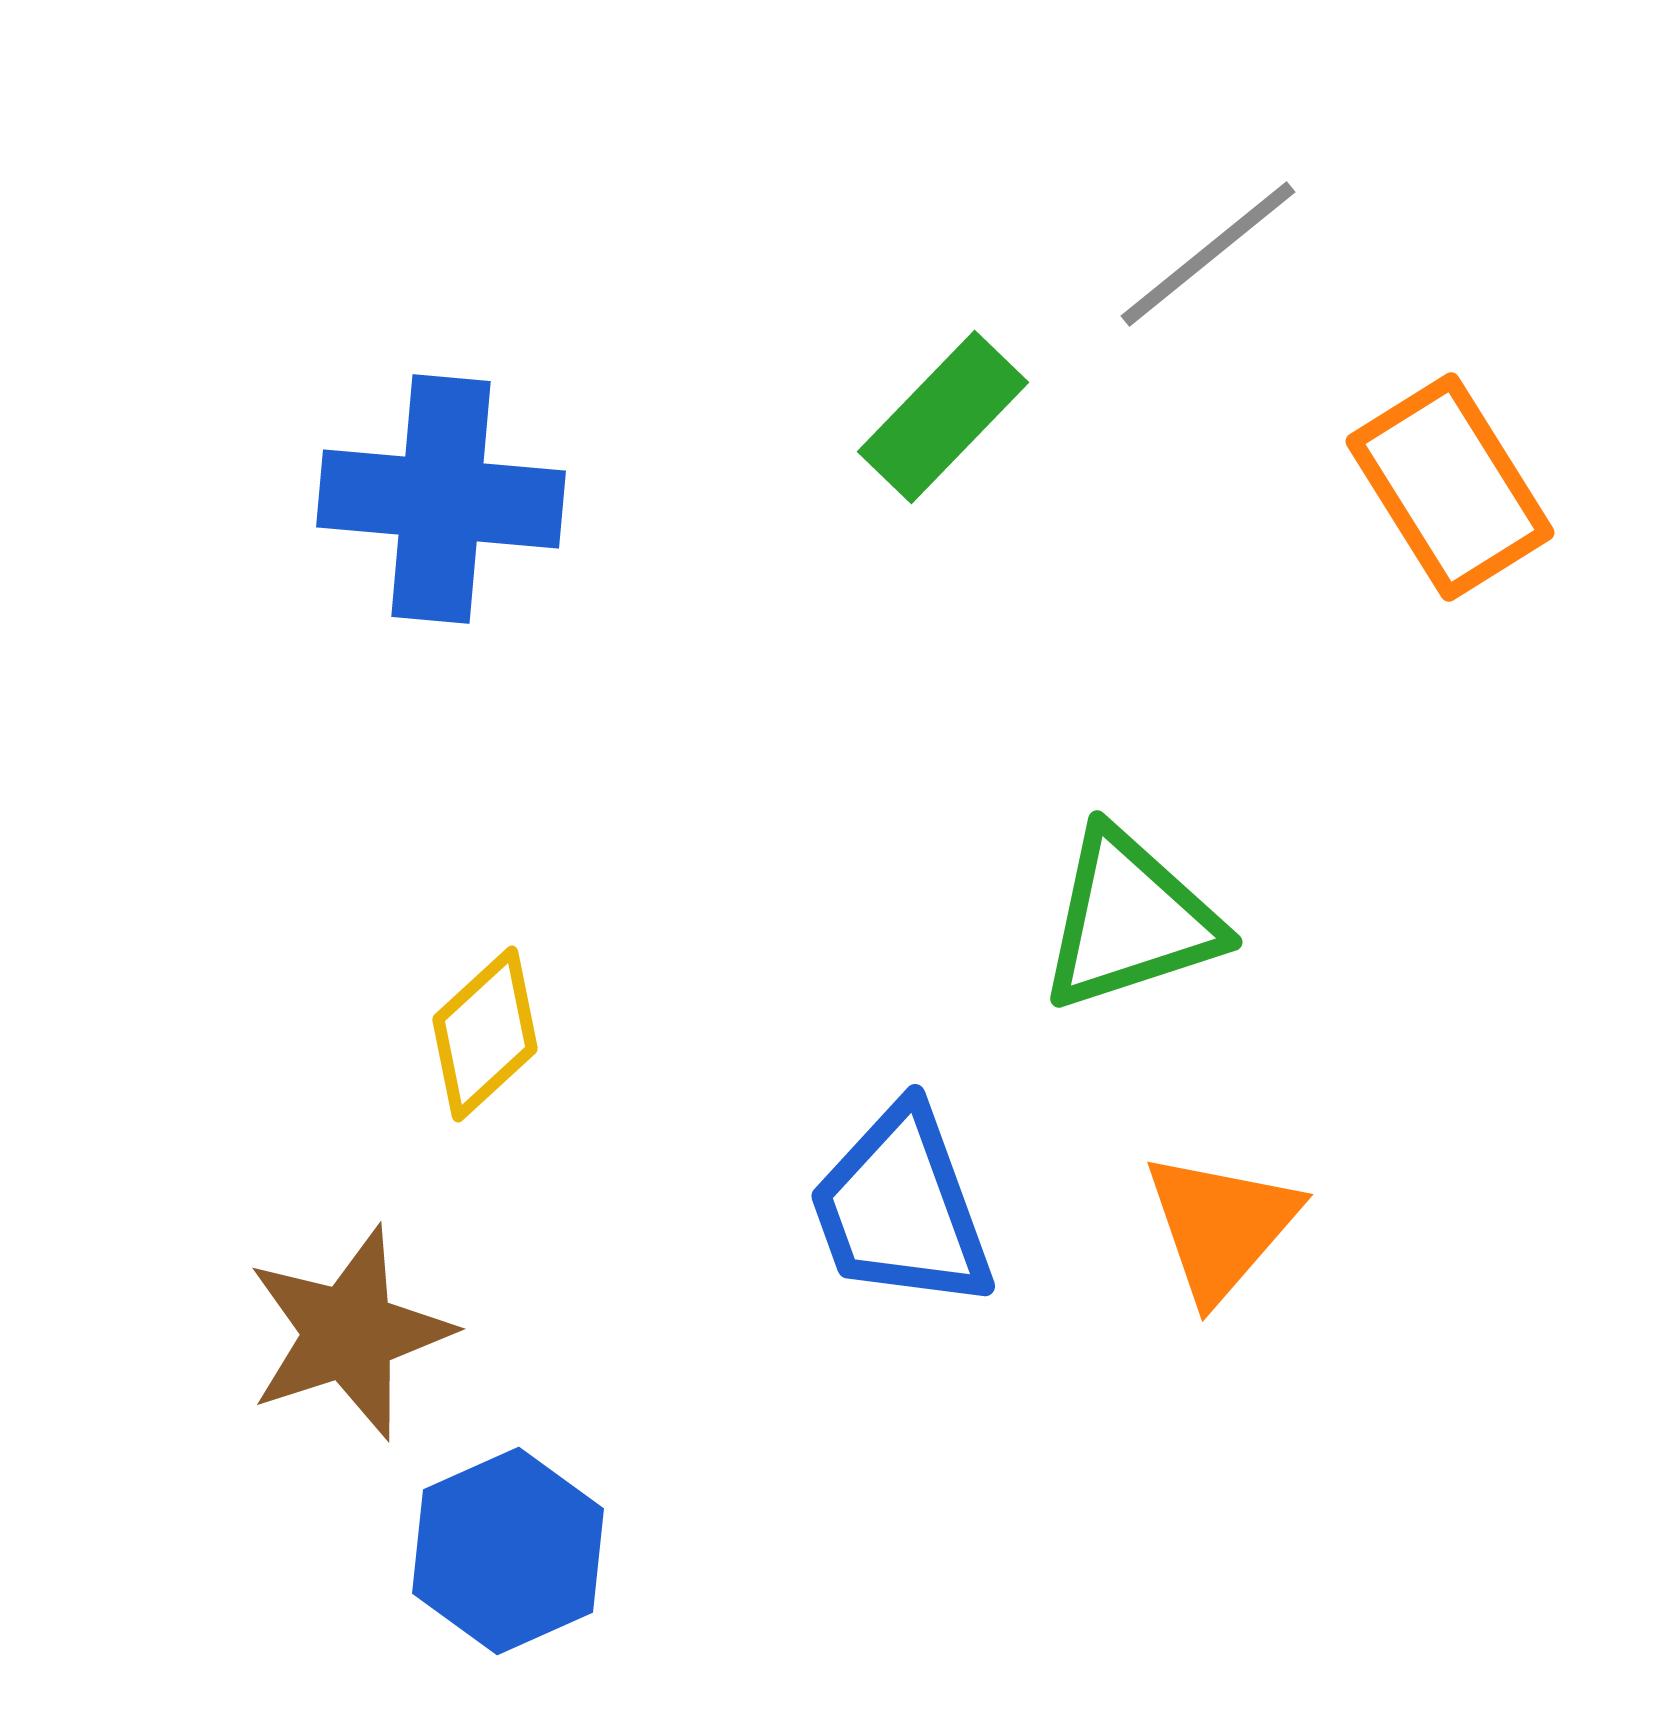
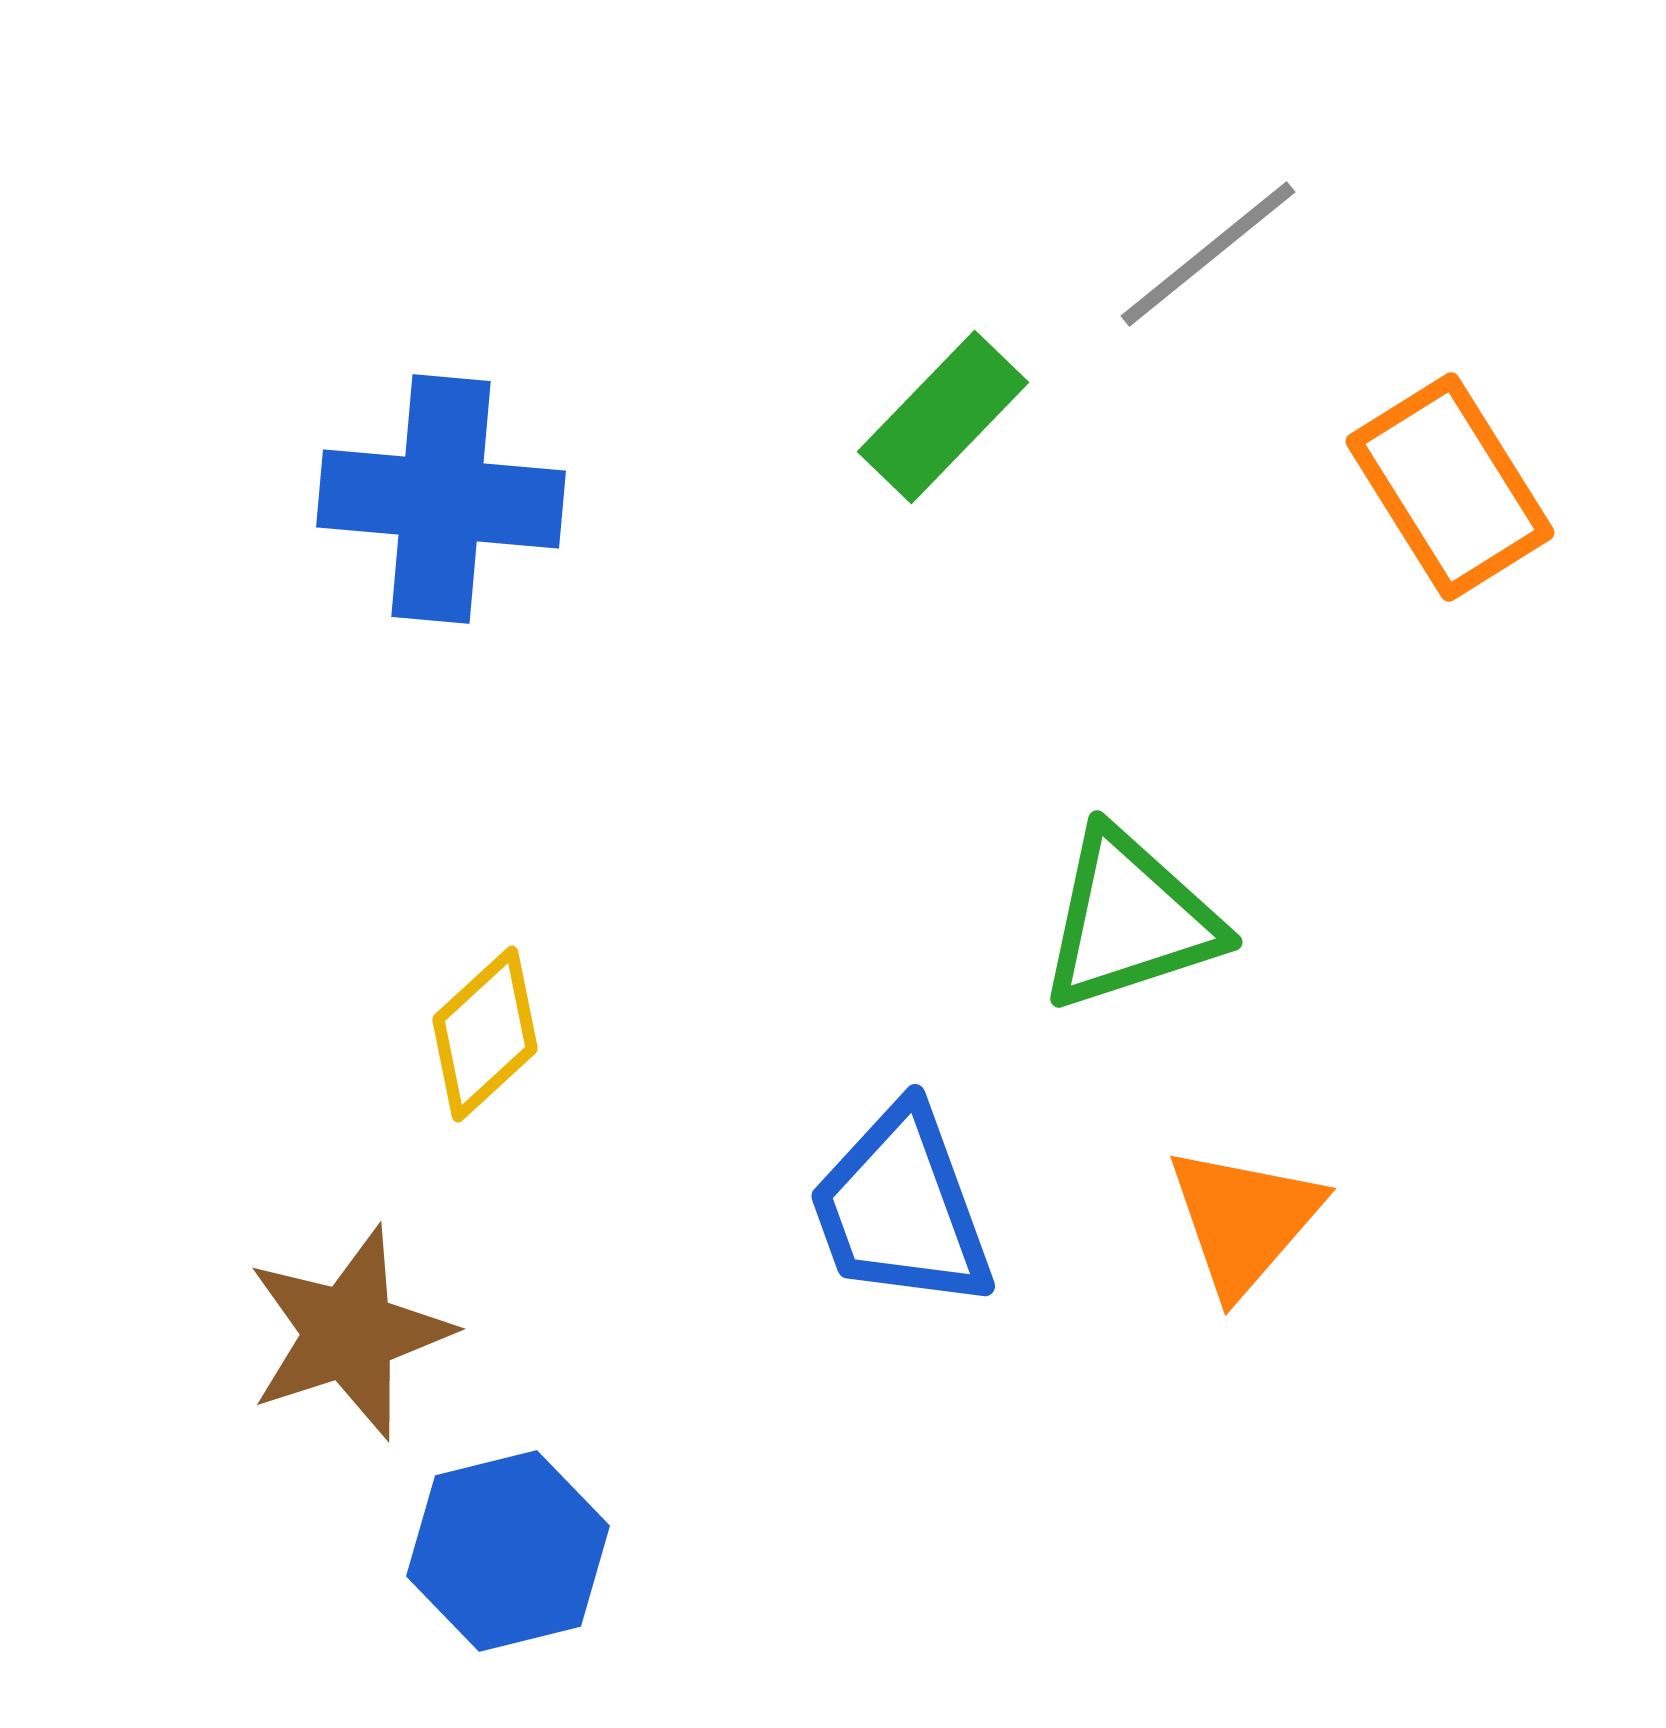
orange triangle: moved 23 px right, 6 px up
blue hexagon: rotated 10 degrees clockwise
